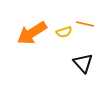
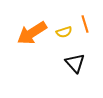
orange line: rotated 60 degrees clockwise
black triangle: moved 8 px left
